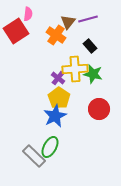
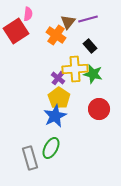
green ellipse: moved 1 px right, 1 px down
gray rectangle: moved 4 px left, 2 px down; rotated 30 degrees clockwise
